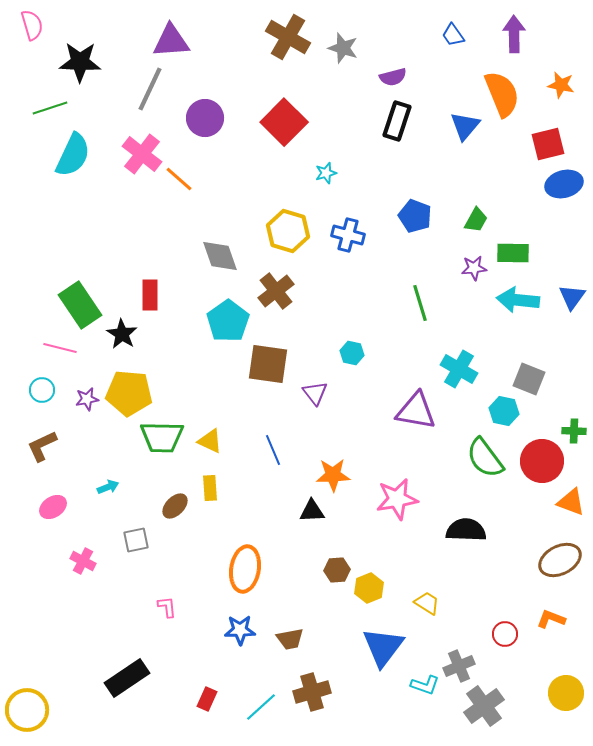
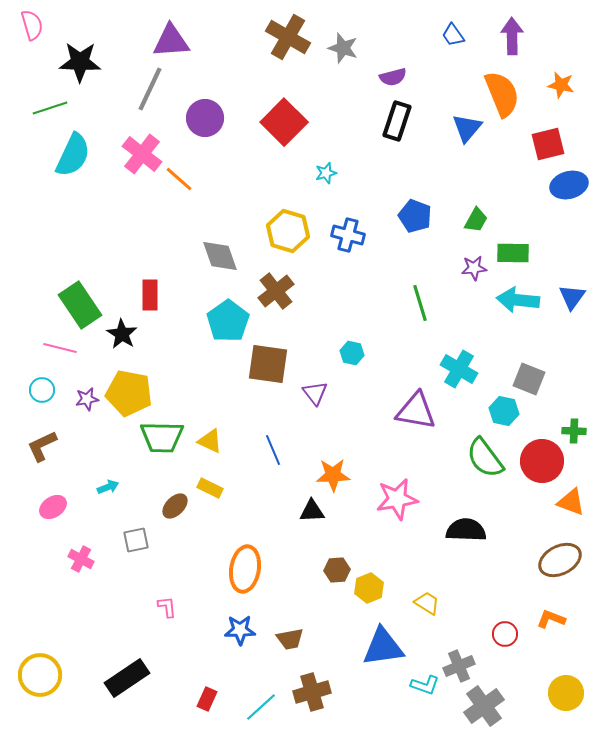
purple arrow at (514, 34): moved 2 px left, 2 px down
blue triangle at (465, 126): moved 2 px right, 2 px down
blue ellipse at (564, 184): moved 5 px right, 1 px down
yellow pentagon at (129, 393): rotated 6 degrees clockwise
yellow rectangle at (210, 488): rotated 60 degrees counterclockwise
pink cross at (83, 561): moved 2 px left, 2 px up
blue triangle at (383, 647): rotated 45 degrees clockwise
yellow circle at (27, 710): moved 13 px right, 35 px up
